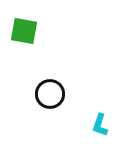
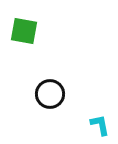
cyan L-shape: rotated 150 degrees clockwise
